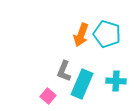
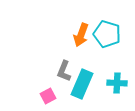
cyan cross: moved 1 px right, 2 px down
pink square: rotated 21 degrees clockwise
